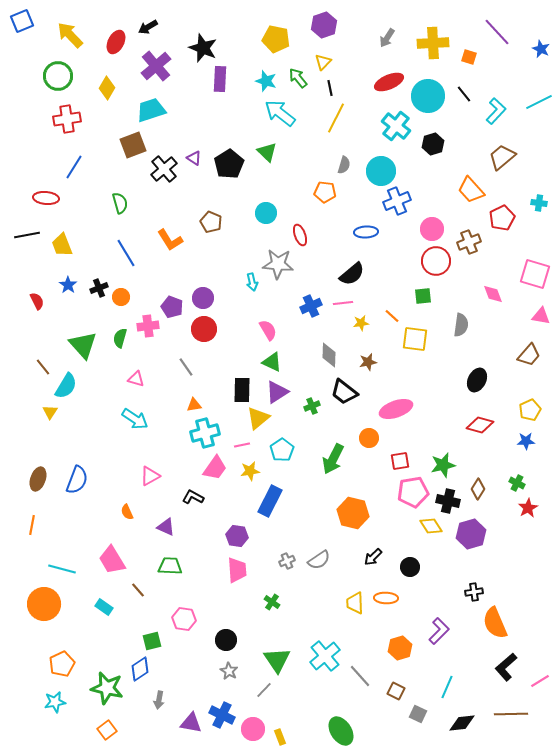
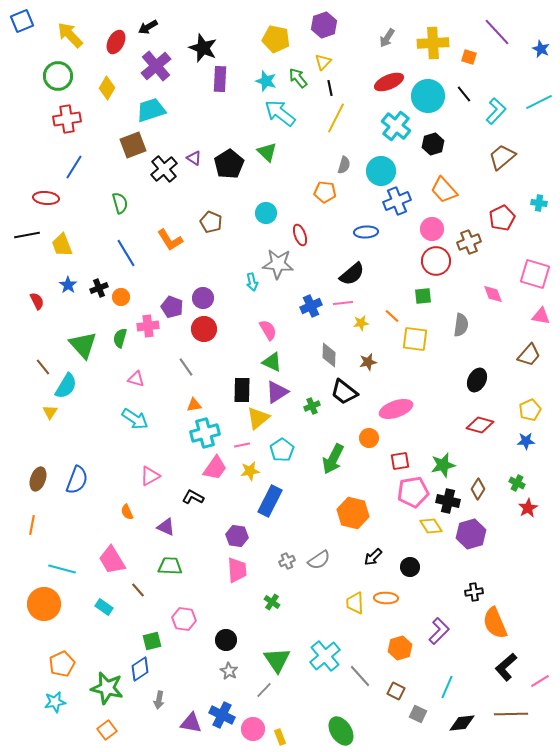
orange trapezoid at (471, 190): moved 27 px left
